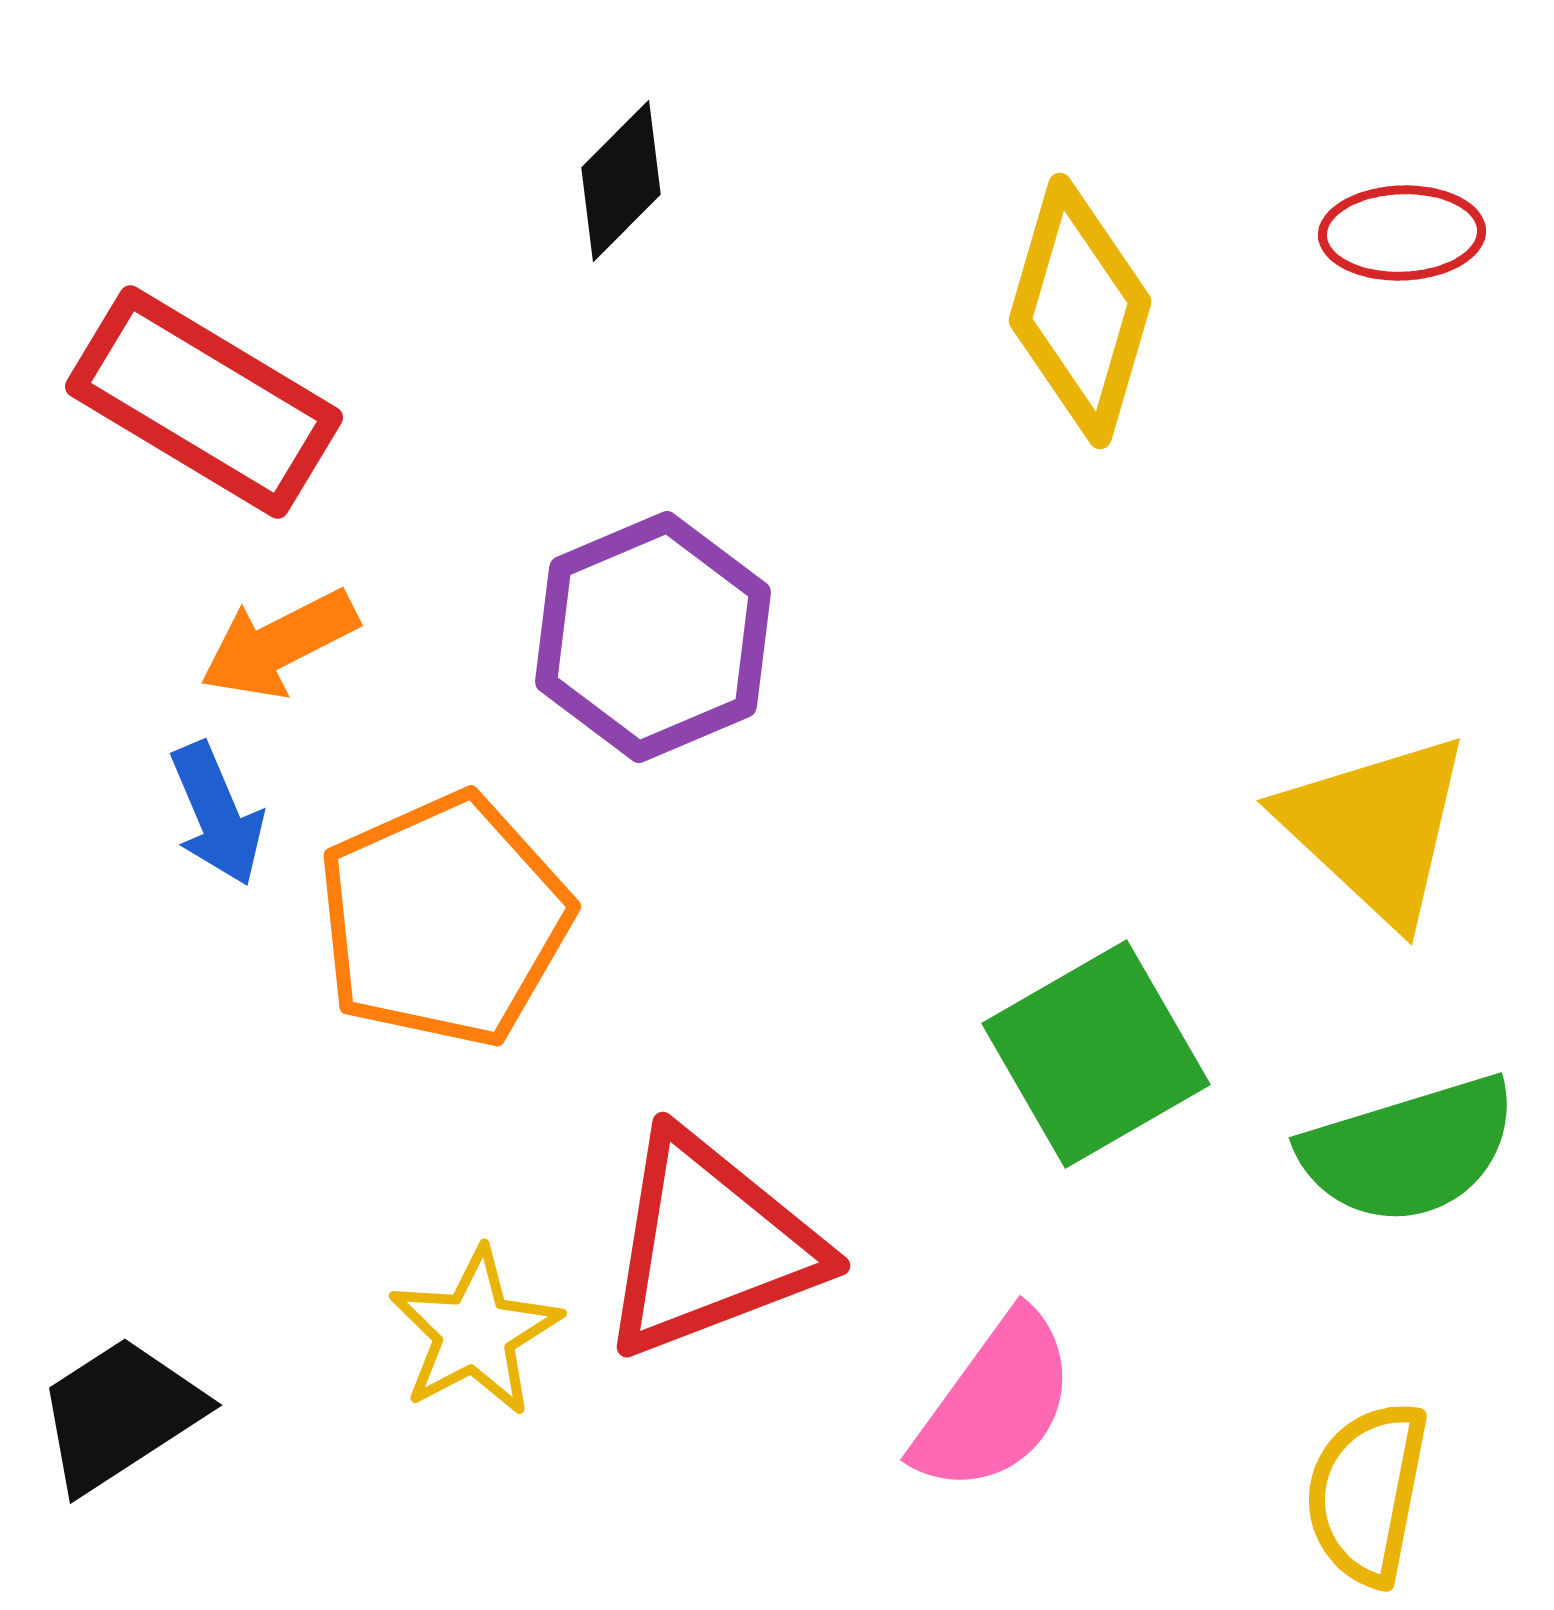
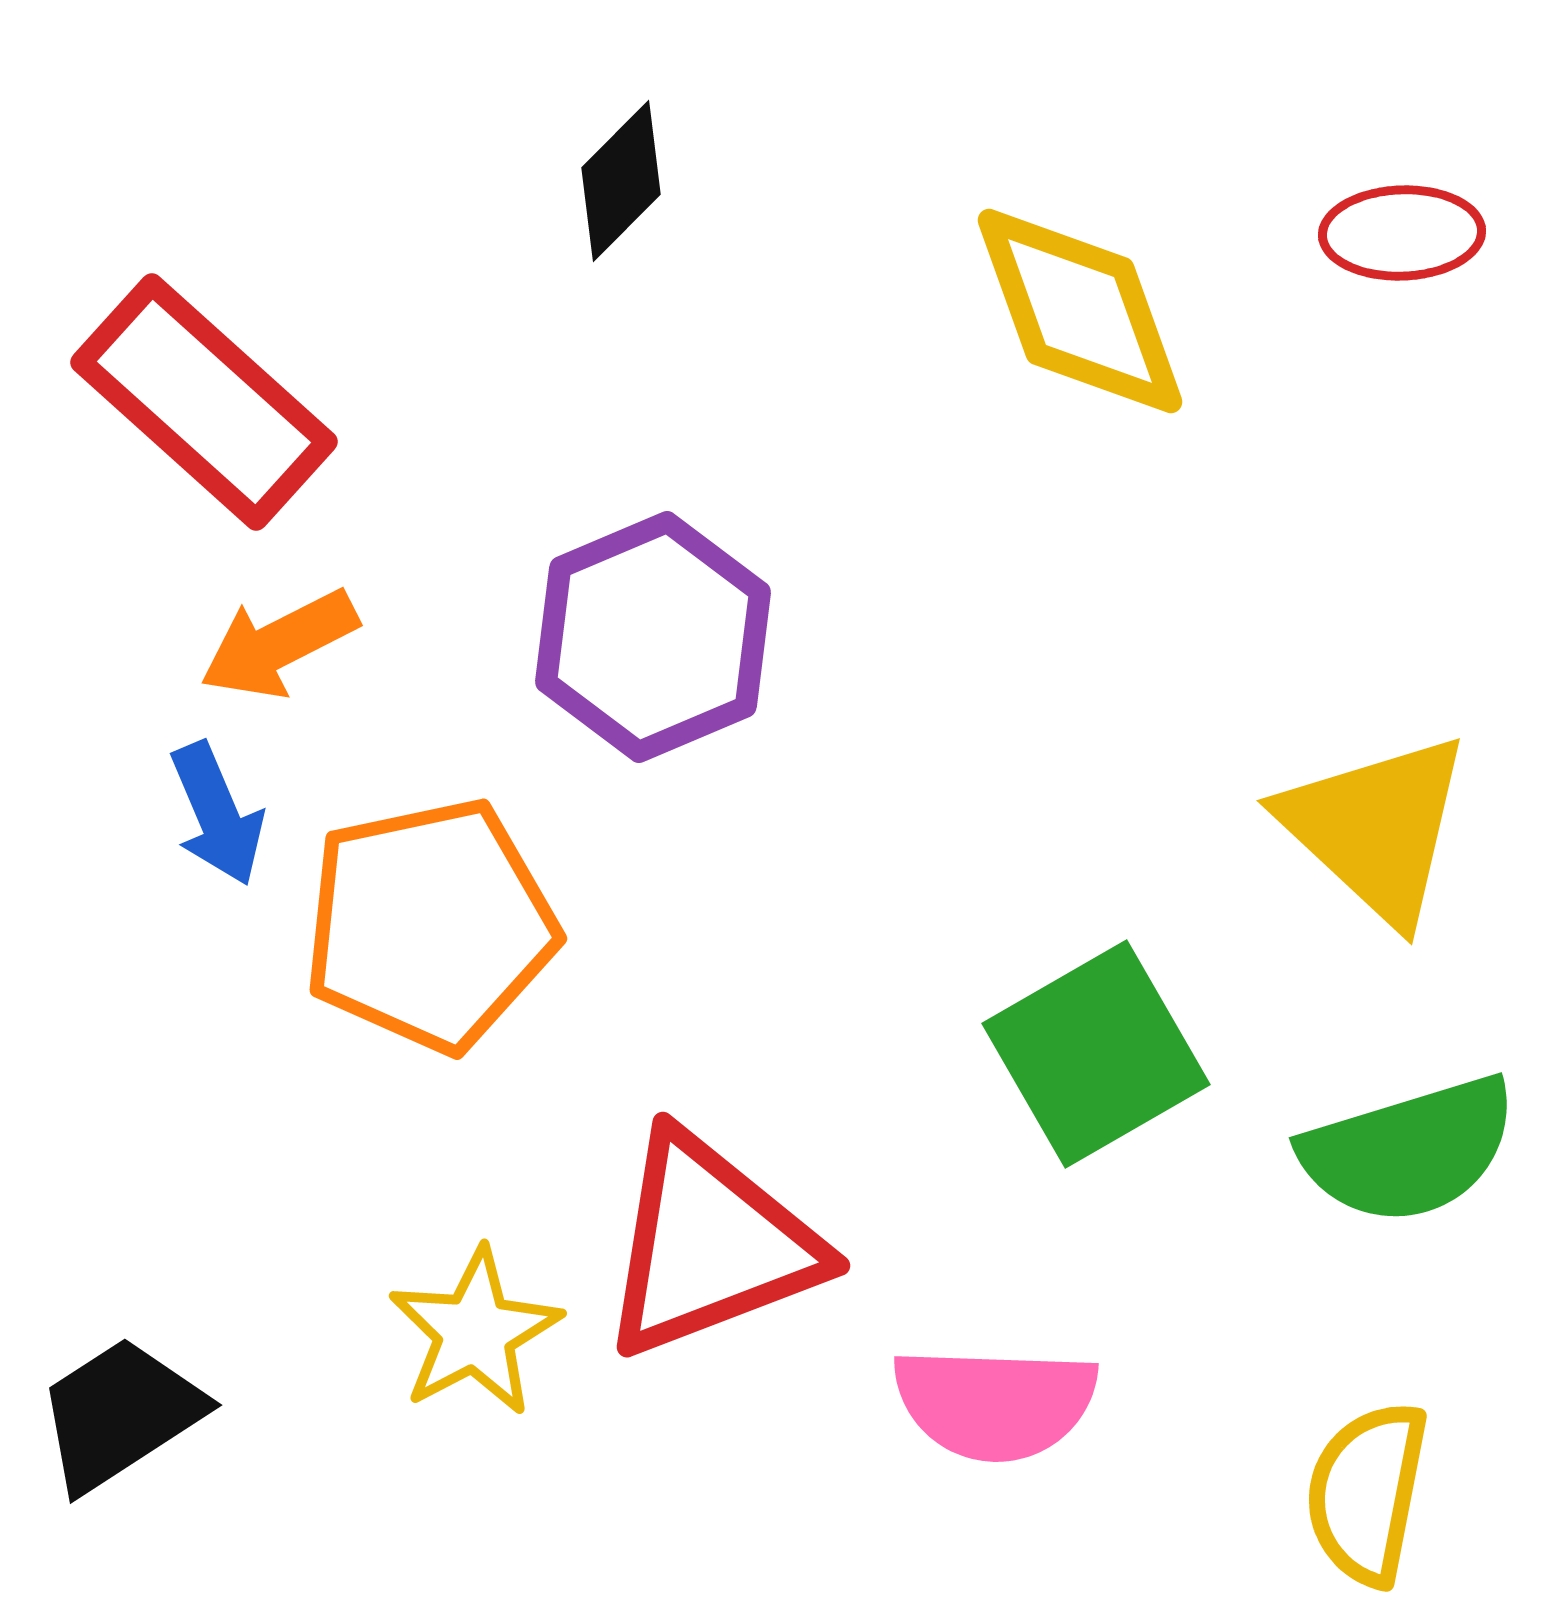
yellow diamond: rotated 36 degrees counterclockwise
red rectangle: rotated 11 degrees clockwise
orange pentagon: moved 14 px left, 5 px down; rotated 12 degrees clockwise
pink semicircle: rotated 56 degrees clockwise
